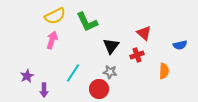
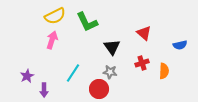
black triangle: moved 1 px right, 1 px down; rotated 12 degrees counterclockwise
red cross: moved 5 px right, 8 px down
